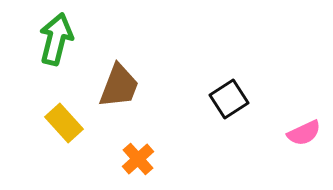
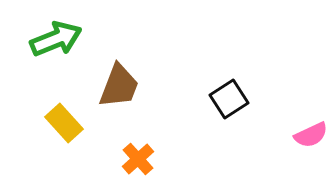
green arrow: rotated 54 degrees clockwise
pink semicircle: moved 7 px right, 2 px down
